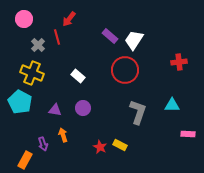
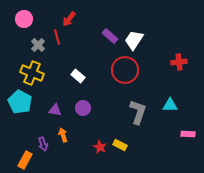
cyan triangle: moved 2 px left
